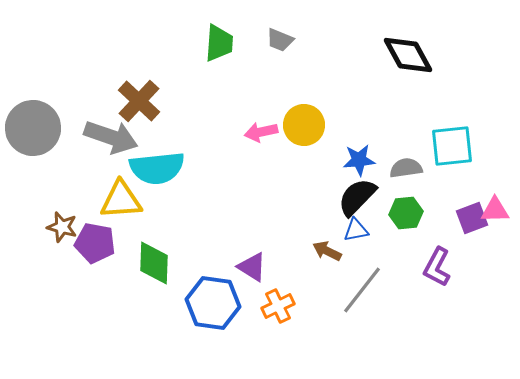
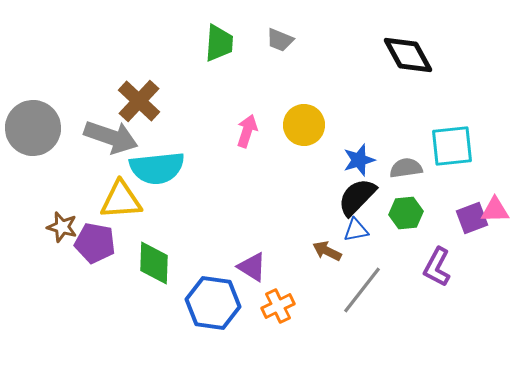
pink arrow: moved 14 px left, 1 px up; rotated 120 degrees clockwise
blue star: rotated 12 degrees counterclockwise
